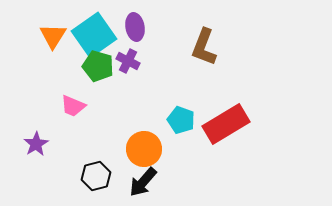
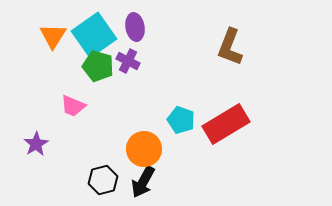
brown L-shape: moved 26 px right
black hexagon: moved 7 px right, 4 px down
black arrow: rotated 12 degrees counterclockwise
